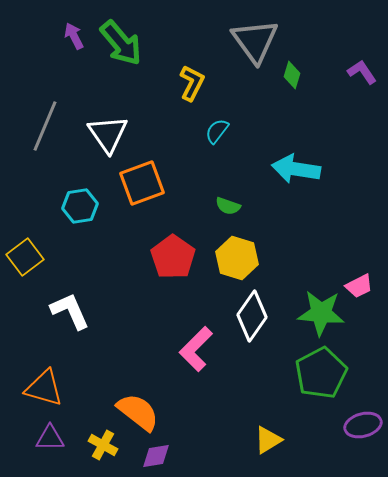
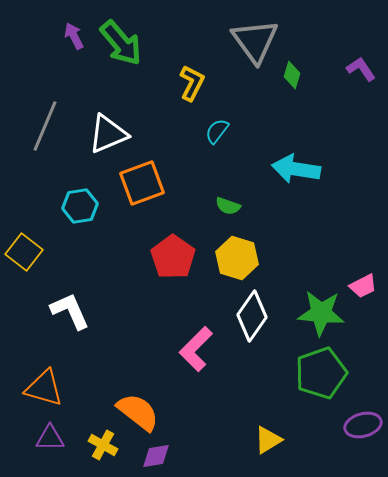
purple L-shape: moved 1 px left, 3 px up
white triangle: rotated 42 degrees clockwise
yellow square: moved 1 px left, 5 px up; rotated 15 degrees counterclockwise
pink trapezoid: moved 4 px right
green pentagon: rotated 9 degrees clockwise
